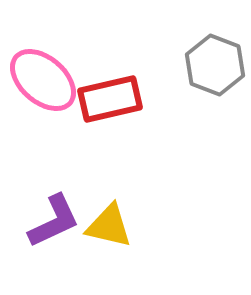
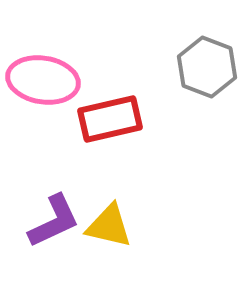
gray hexagon: moved 8 px left, 2 px down
pink ellipse: rotated 32 degrees counterclockwise
red rectangle: moved 20 px down
